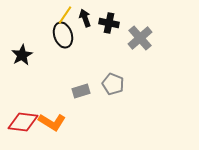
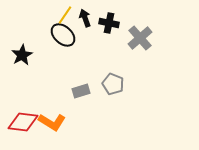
black ellipse: rotated 30 degrees counterclockwise
